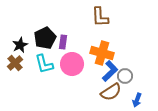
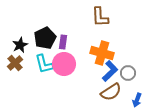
pink circle: moved 8 px left
gray circle: moved 3 px right, 3 px up
